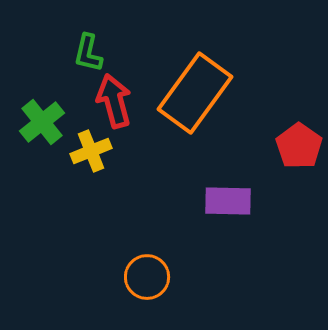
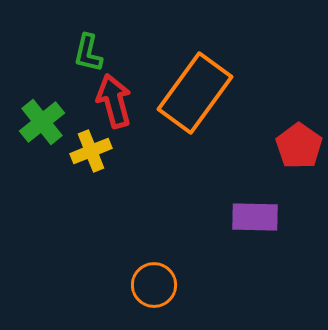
purple rectangle: moved 27 px right, 16 px down
orange circle: moved 7 px right, 8 px down
